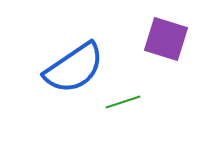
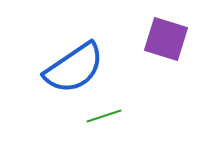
green line: moved 19 px left, 14 px down
